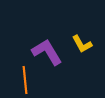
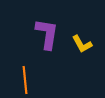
purple L-shape: moved 18 px up; rotated 40 degrees clockwise
